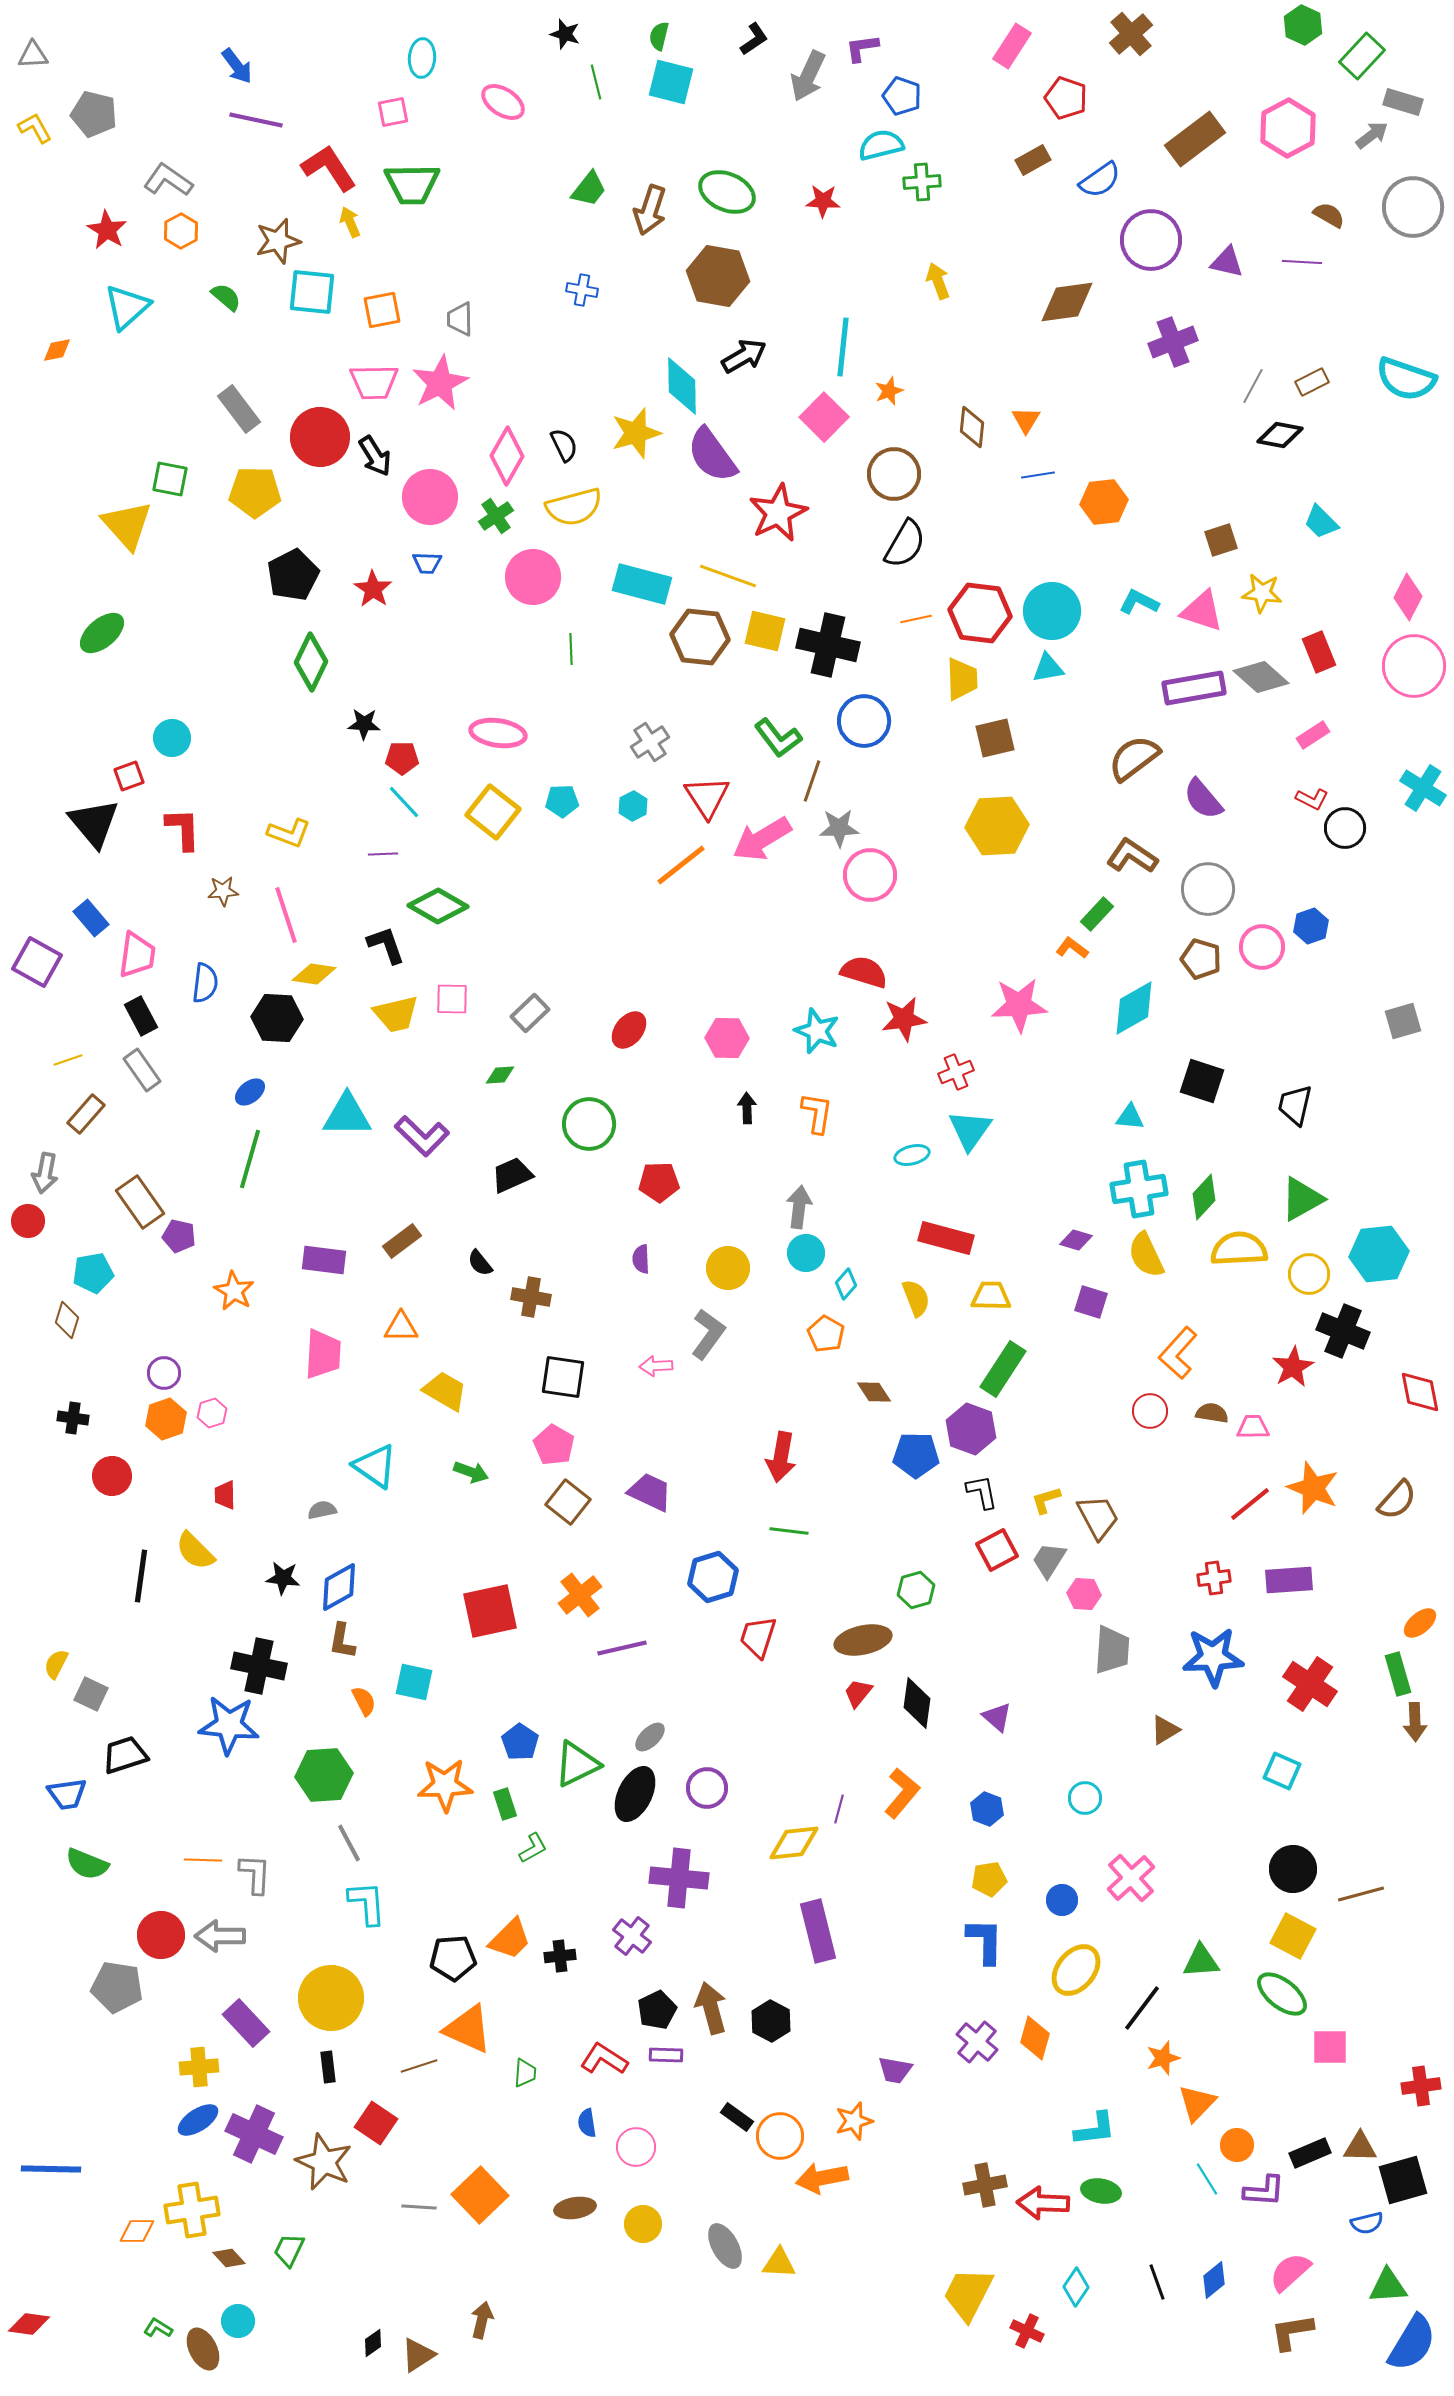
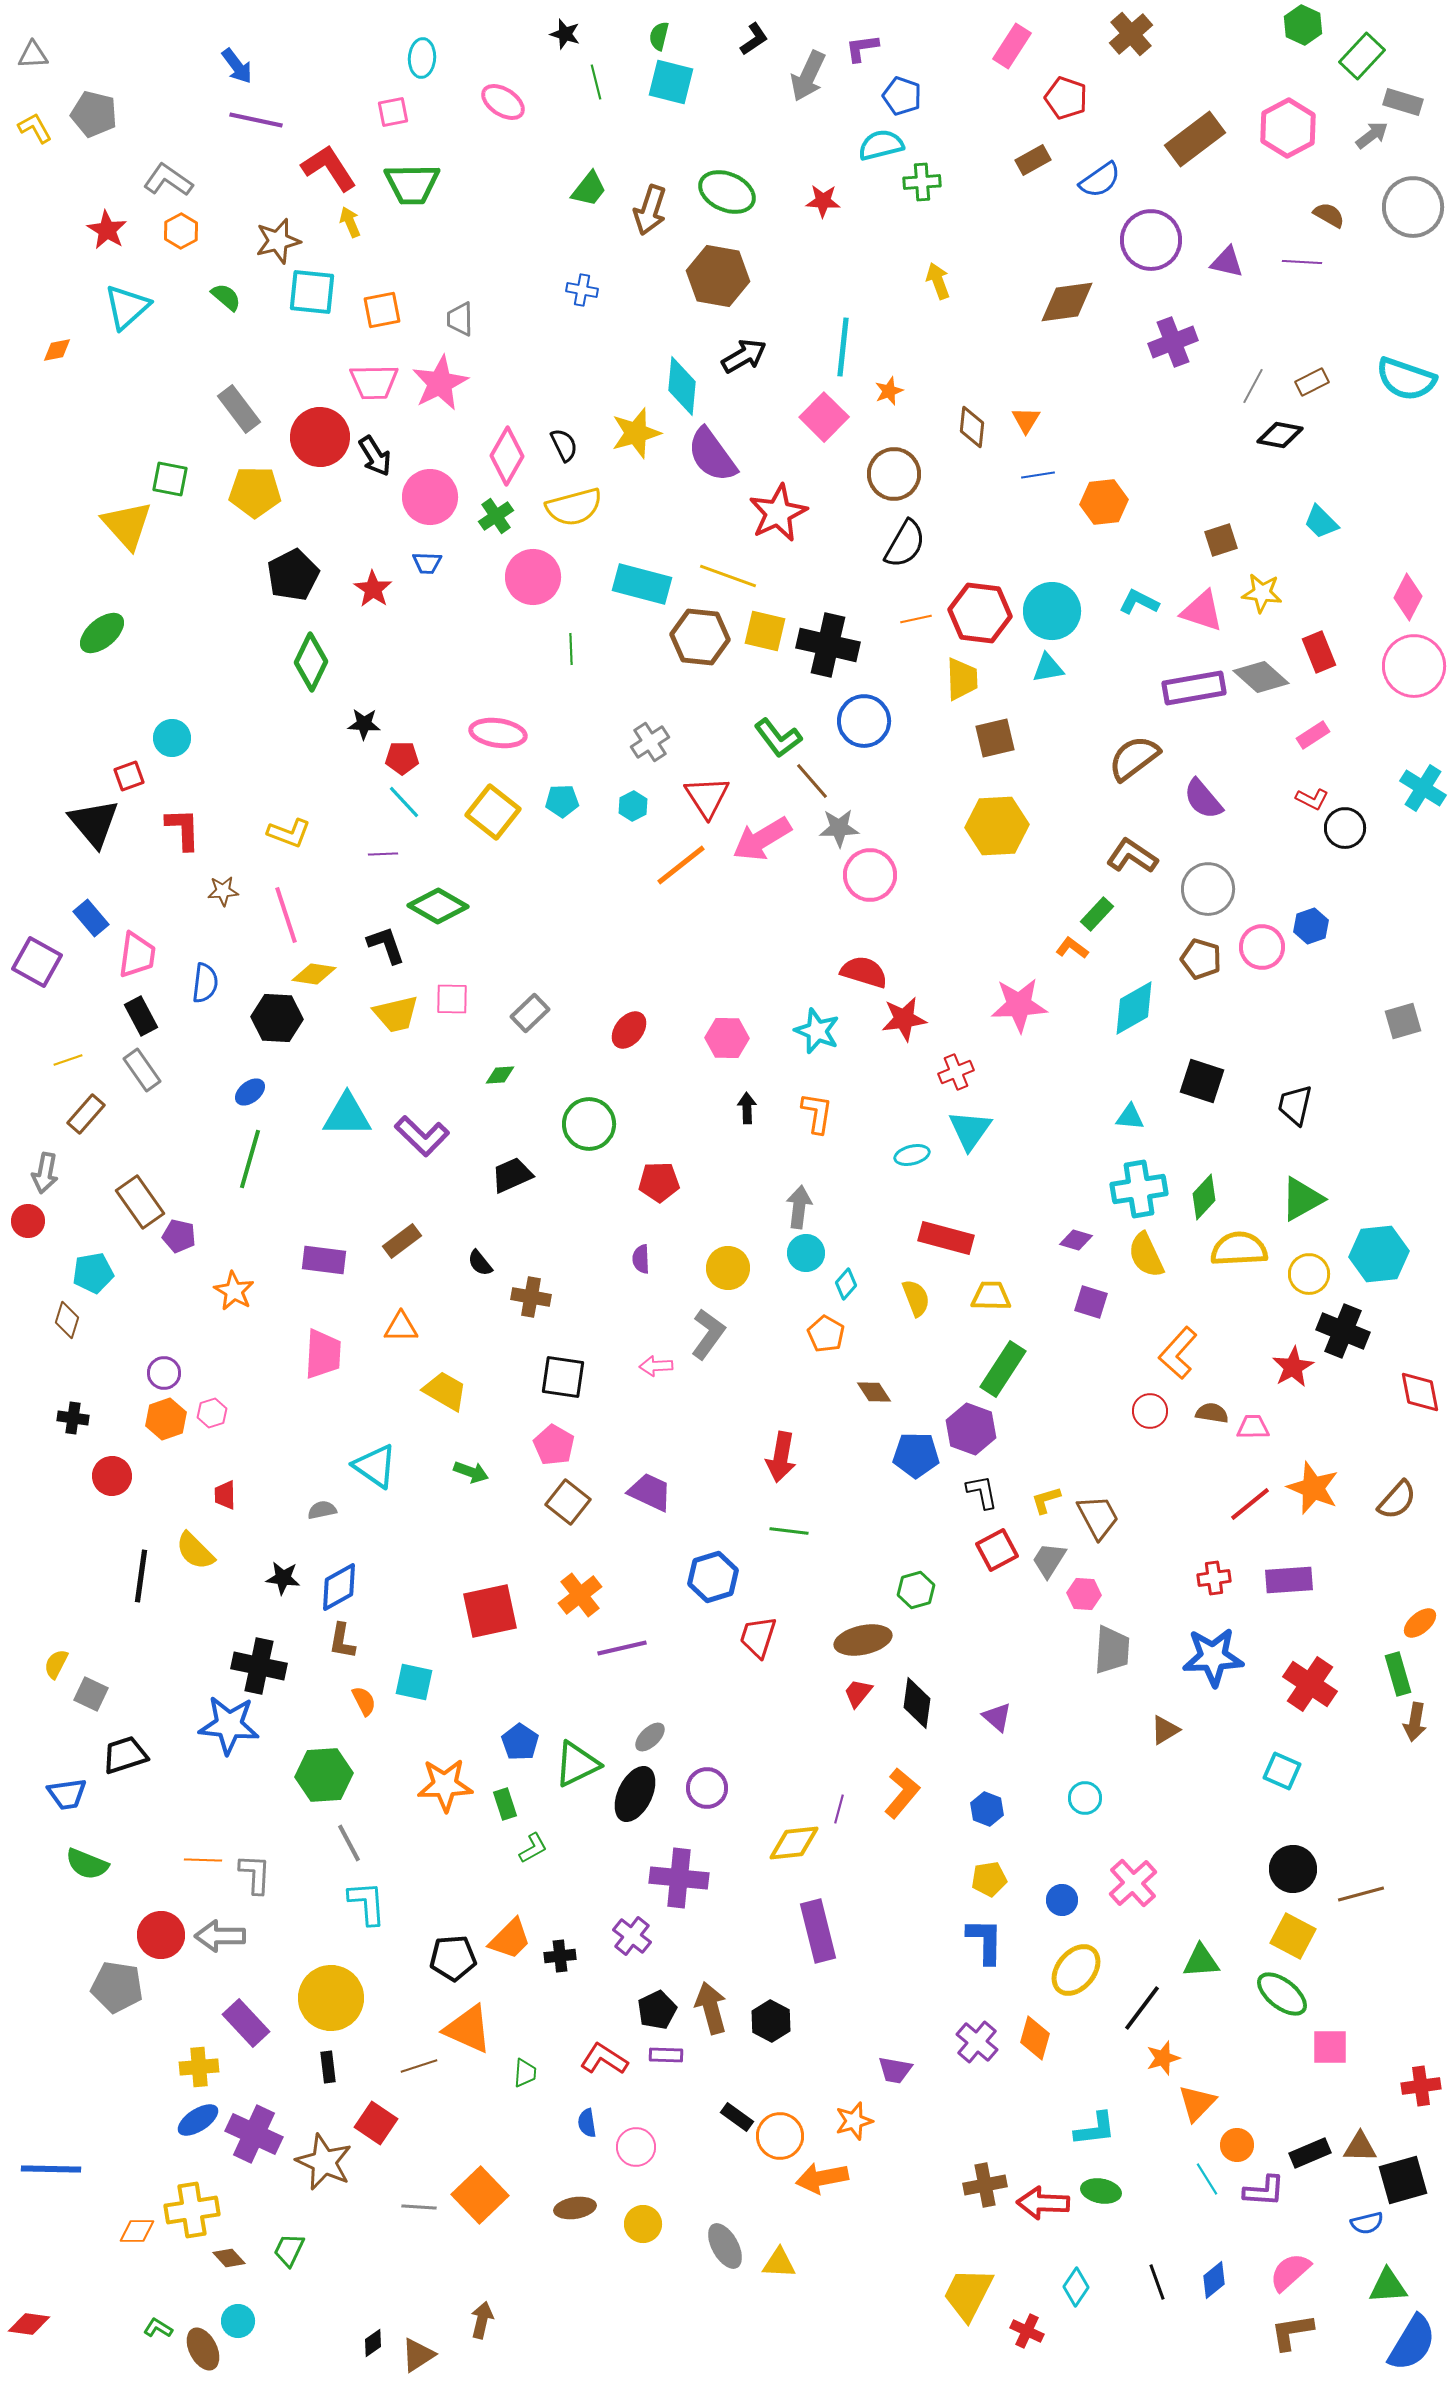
cyan diamond at (682, 386): rotated 6 degrees clockwise
brown line at (812, 781): rotated 60 degrees counterclockwise
brown arrow at (1415, 1722): rotated 12 degrees clockwise
pink cross at (1131, 1878): moved 2 px right, 5 px down
